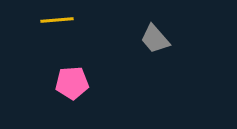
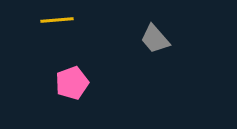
pink pentagon: rotated 16 degrees counterclockwise
